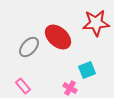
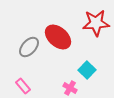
cyan square: rotated 24 degrees counterclockwise
